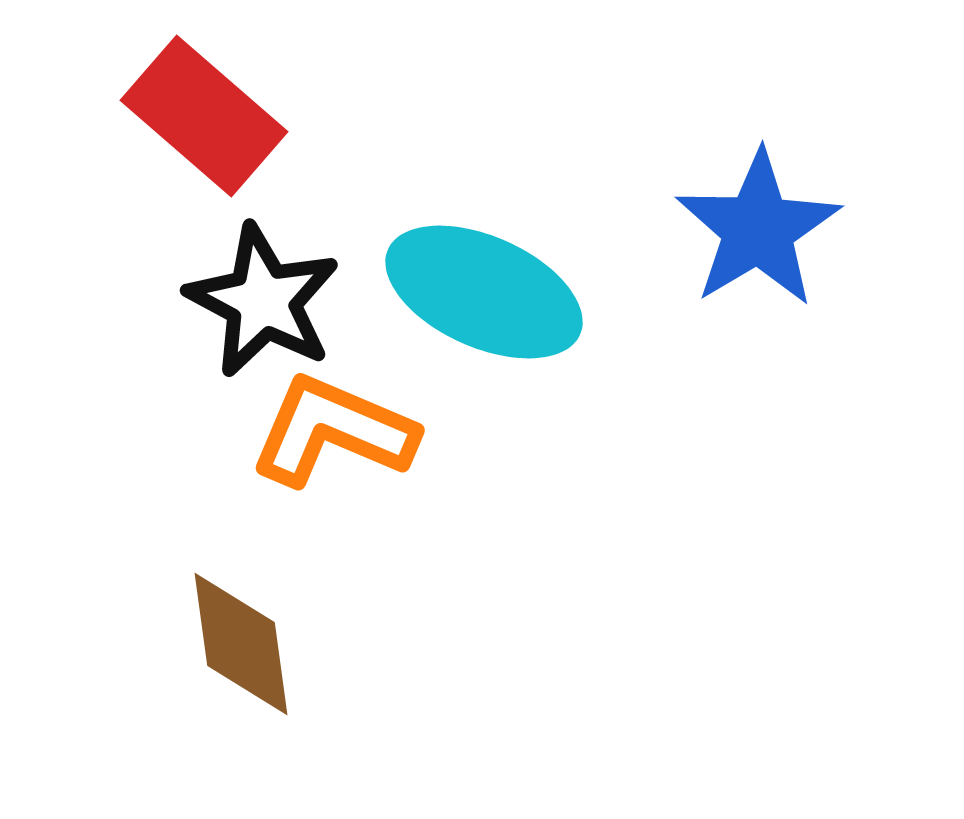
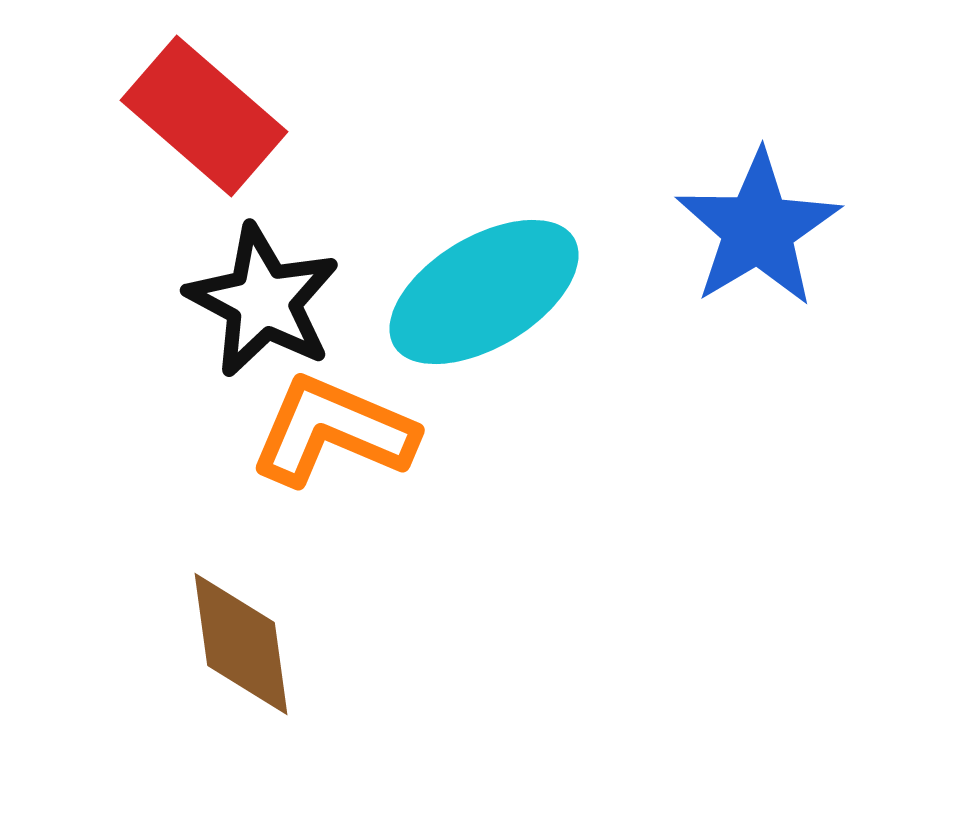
cyan ellipse: rotated 55 degrees counterclockwise
